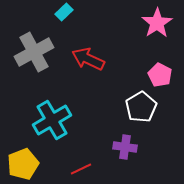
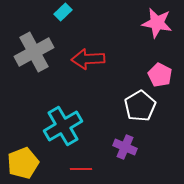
cyan rectangle: moved 1 px left
pink star: rotated 28 degrees counterclockwise
red arrow: rotated 28 degrees counterclockwise
white pentagon: moved 1 px left, 1 px up
cyan cross: moved 11 px right, 6 px down
purple cross: rotated 15 degrees clockwise
yellow pentagon: moved 1 px up
red line: rotated 25 degrees clockwise
